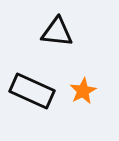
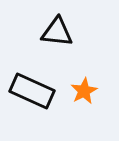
orange star: moved 1 px right
